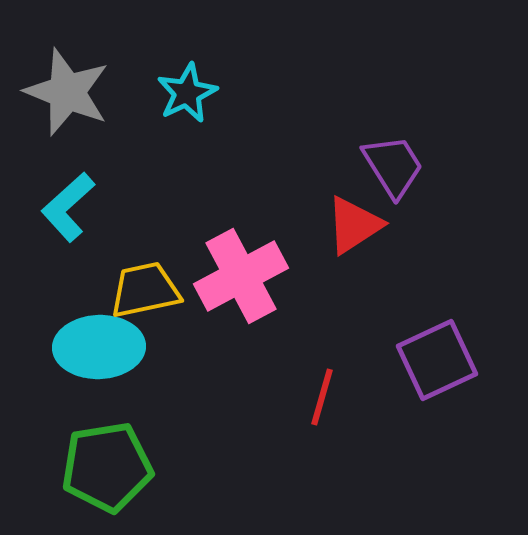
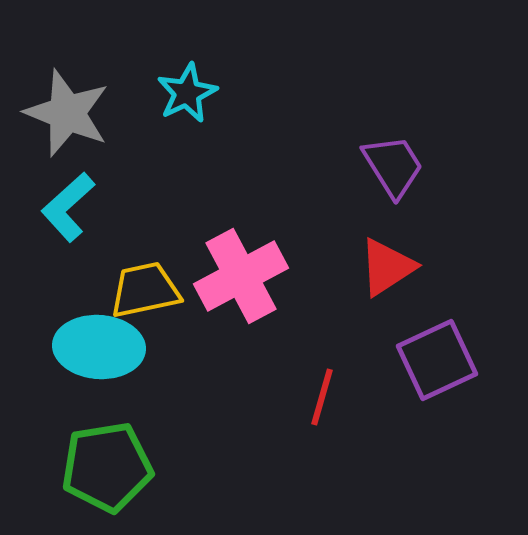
gray star: moved 21 px down
red triangle: moved 33 px right, 42 px down
cyan ellipse: rotated 6 degrees clockwise
